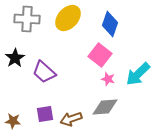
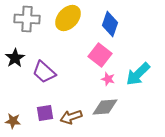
purple square: moved 1 px up
brown arrow: moved 2 px up
